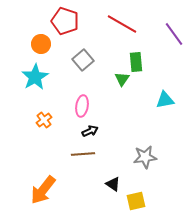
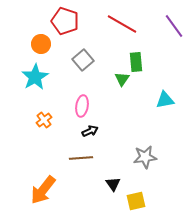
purple line: moved 8 px up
brown line: moved 2 px left, 4 px down
black triangle: rotated 21 degrees clockwise
